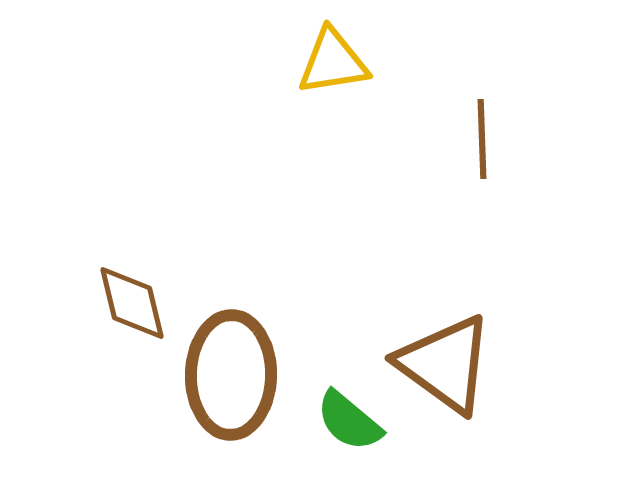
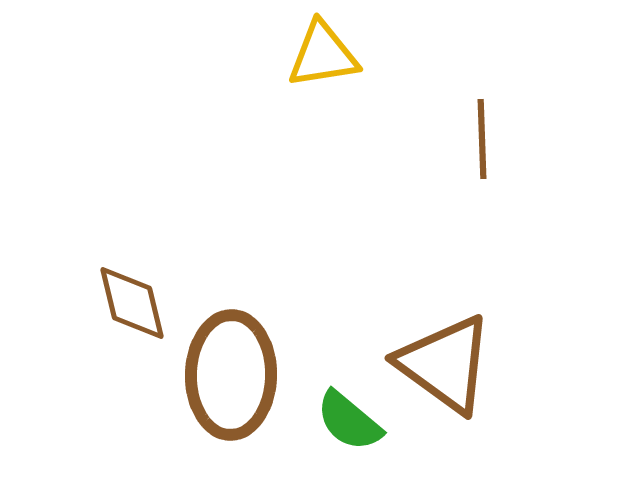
yellow triangle: moved 10 px left, 7 px up
